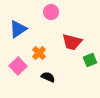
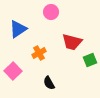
orange cross: rotated 16 degrees clockwise
pink square: moved 5 px left, 5 px down
black semicircle: moved 1 px right, 6 px down; rotated 144 degrees counterclockwise
